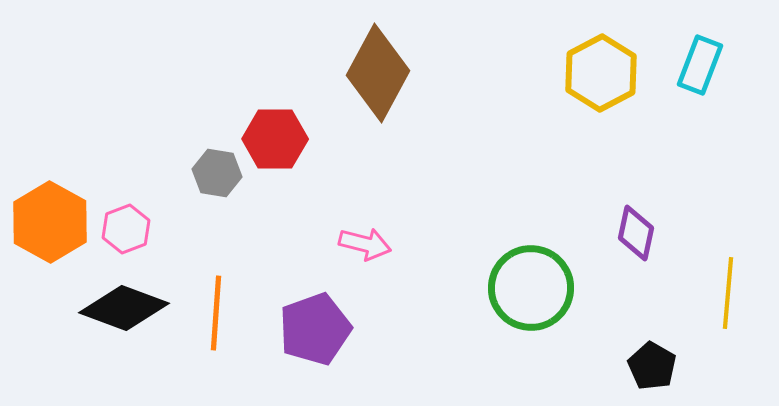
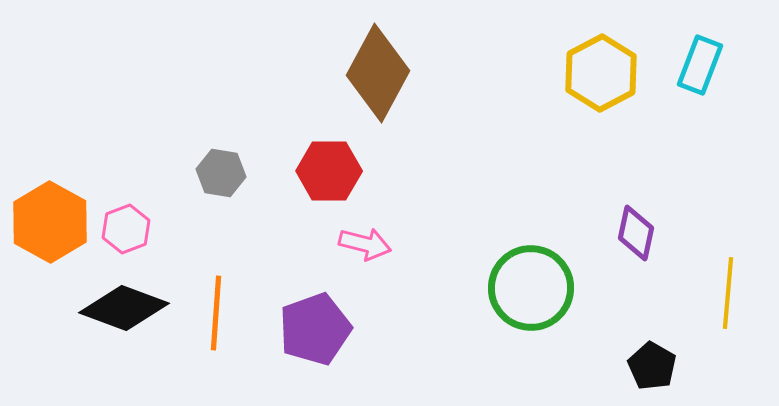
red hexagon: moved 54 px right, 32 px down
gray hexagon: moved 4 px right
